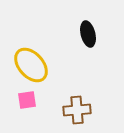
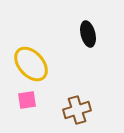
yellow ellipse: moved 1 px up
brown cross: rotated 12 degrees counterclockwise
